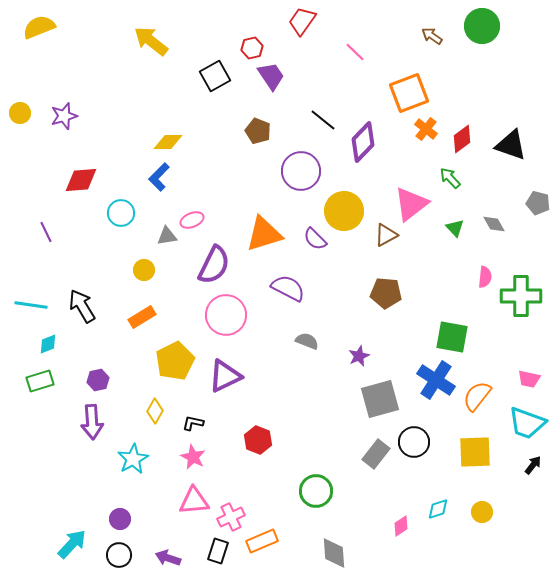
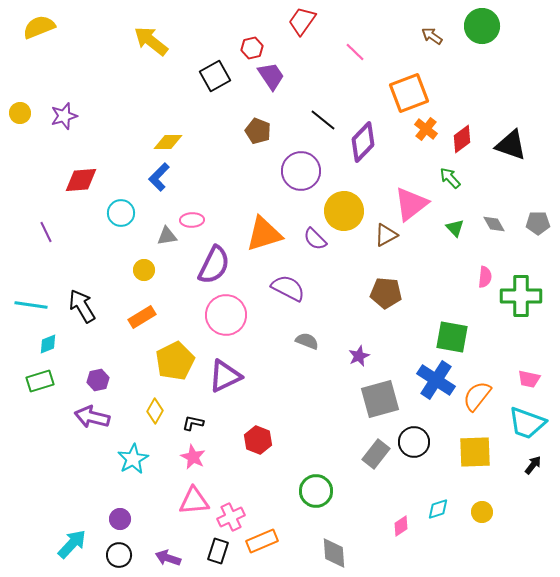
gray pentagon at (538, 203): moved 20 px down; rotated 15 degrees counterclockwise
pink ellipse at (192, 220): rotated 20 degrees clockwise
purple arrow at (92, 422): moved 5 px up; rotated 108 degrees clockwise
